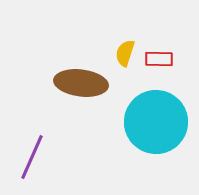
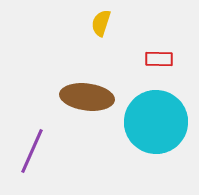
yellow semicircle: moved 24 px left, 30 px up
brown ellipse: moved 6 px right, 14 px down
purple line: moved 6 px up
